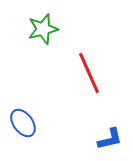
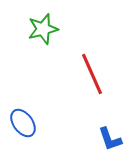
red line: moved 3 px right, 1 px down
blue L-shape: rotated 84 degrees clockwise
